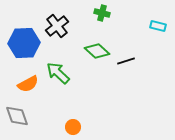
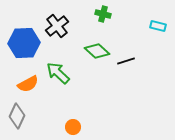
green cross: moved 1 px right, 1 px down
gray diamond: rotated 45 degrees clockwise
